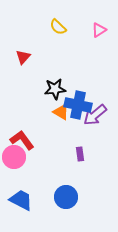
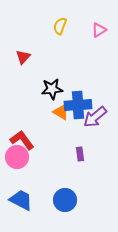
yellow semicircle: moved 2 px right, 1 px up; rotated 66 degrees clockwise
black star: moved 3 px left
blue cross: rotated 16 degrees counterclockwise
purple arrow: moved 2 px down
pink circle: moved 3 px right
blue circle: moved 1 px left, 3 px down
